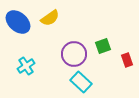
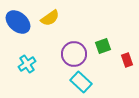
cyan cross: moved 1 px right, 2 px up
